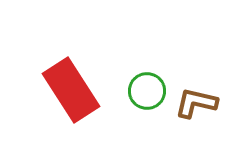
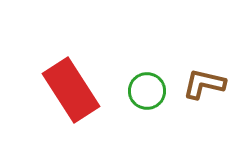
brown L-shape: moved 8 px right, 19 px up
